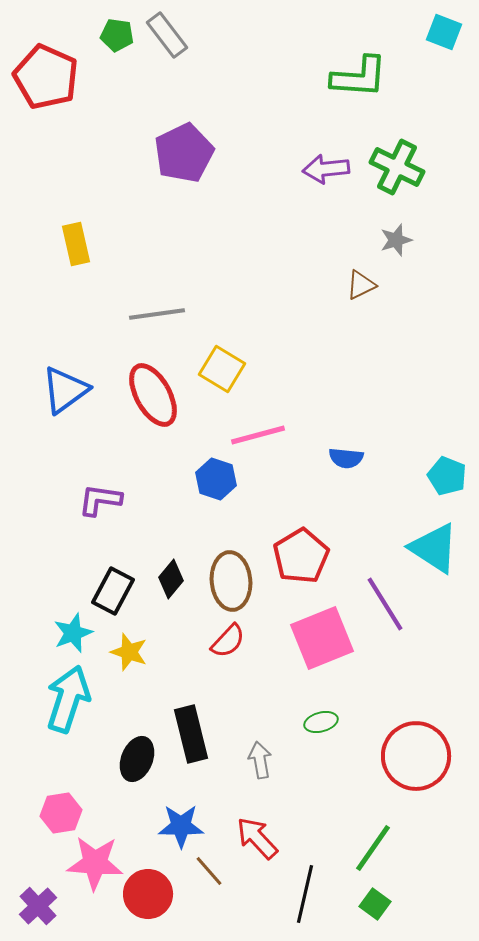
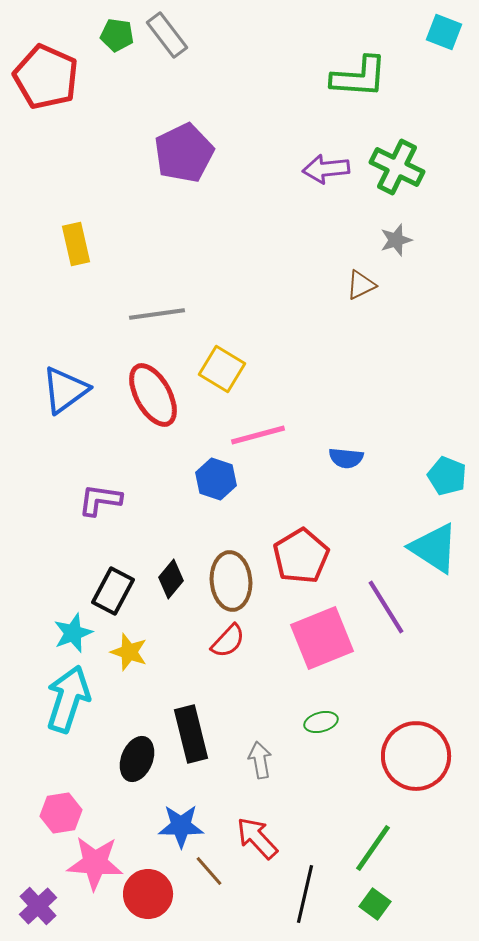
purple line at (385, 604): moved 1 px right, 3 px down
